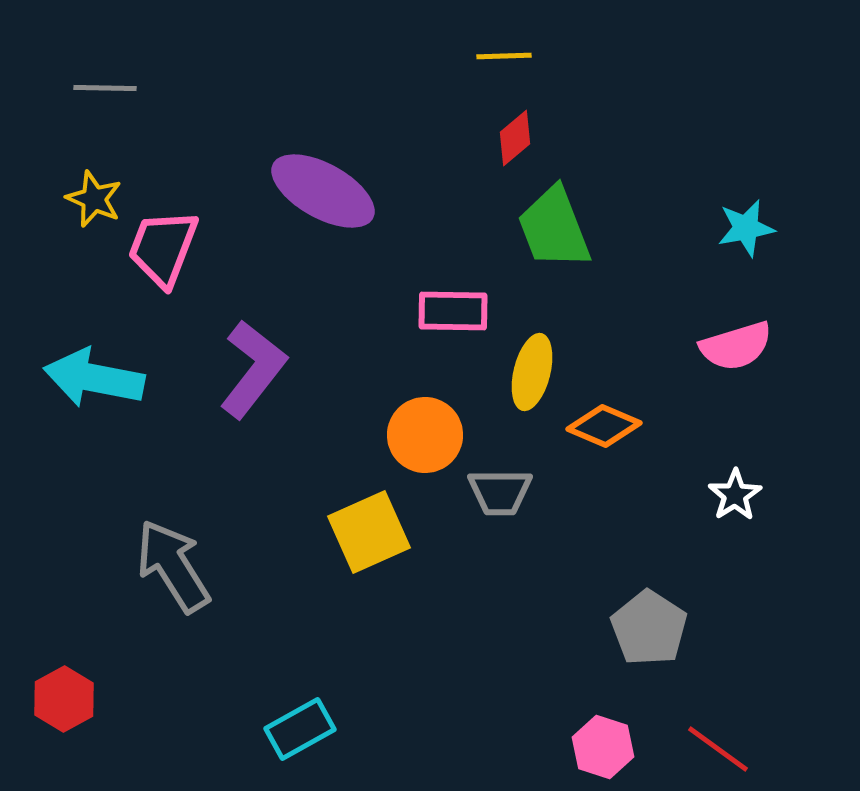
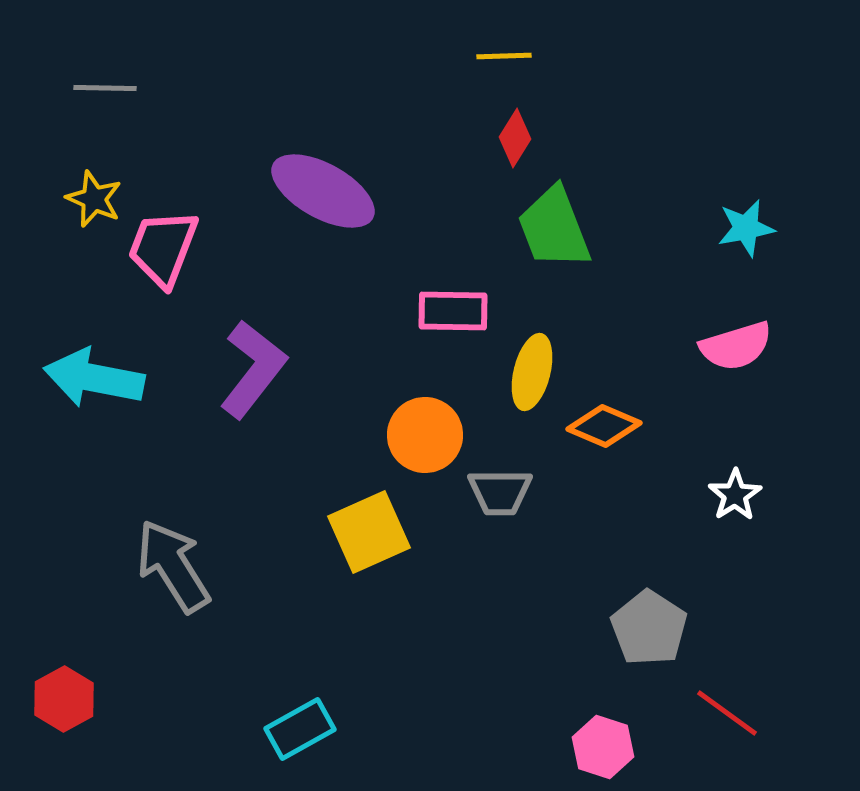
red diamond: rotated 18 degrees counterclockwise
red line: moved 9 px right, 36 px up
